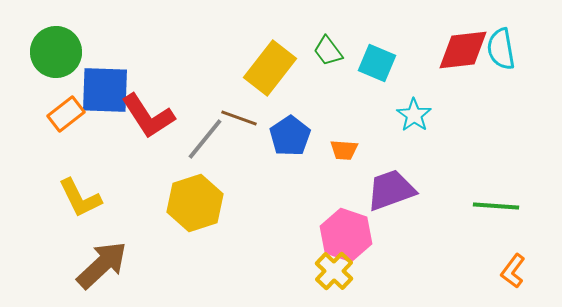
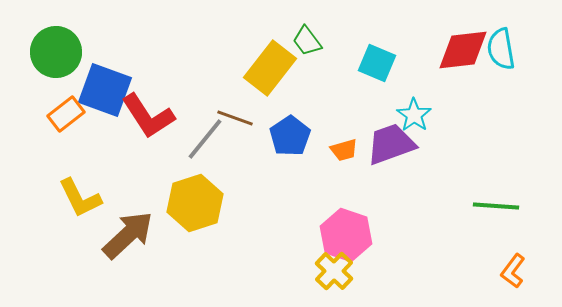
green trapezoid: moved 21 px left, 10 px up
blue square: rotated 18 degrees clockwise
brown line: moved 4 px left
orange trapezoid: rotated 20 degrees counterclockwise
purple trapezoid: moved 46 px up
brown arrow: moved 26 px right, 30 px up
